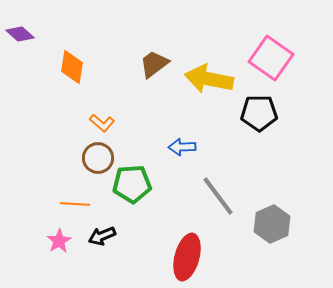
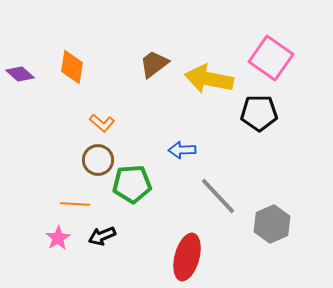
purple diamond: moved 40 px down
blue arrow: moved 3 px down
brown circle: moved 2 px down
gray line: rotated 6 degrees counterclockwise
pink star: moved 1 px left, 3 px up
